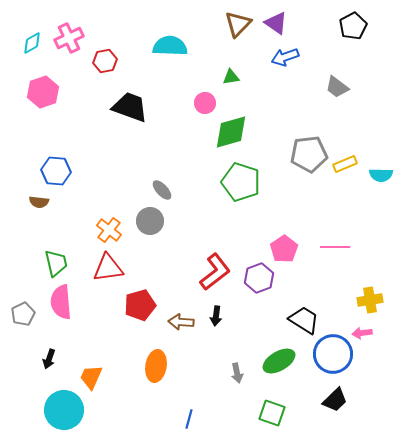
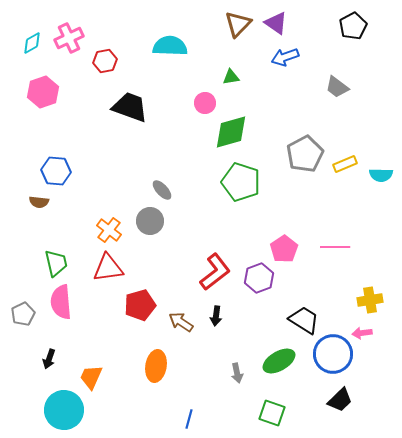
gray pentagon at (309, 154): moved 4 px left; rotated 21 degrees counterclockwise
brown arrow at (181, 322): rotated 30 degrees clockwise
black trapezoid at (335, 400): moved 5 px right
